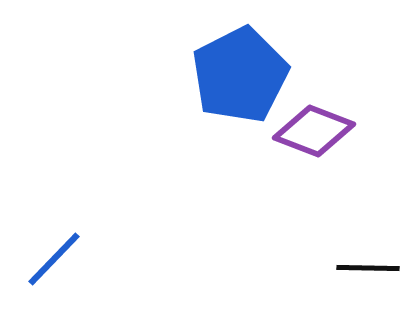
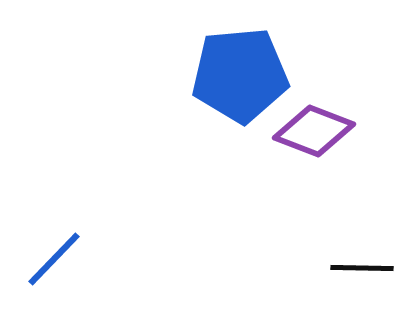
blue pentagon: rotated 22 degrees clockwise
black line: moved 6 px left
